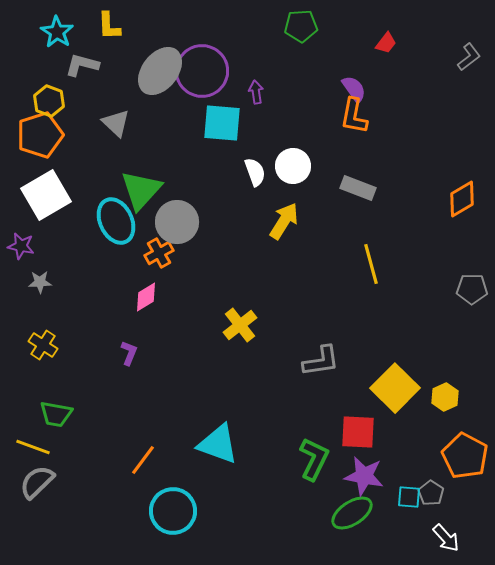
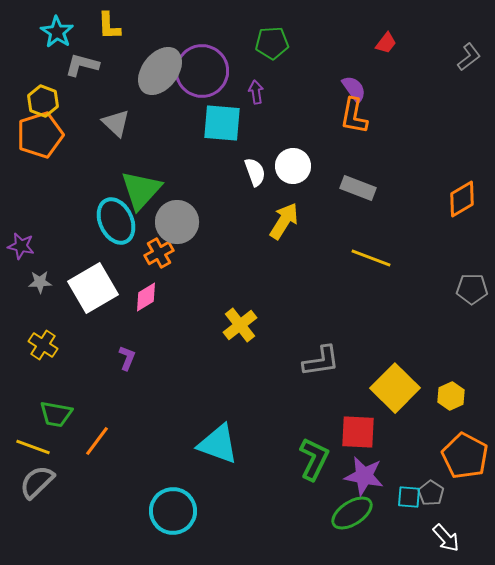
green pentagon at (301, 26): moved 29 px left, 17 px down
yellow hexagon at (49, 101): moved 6 px left
white square at (46, 195): moved 47 px right, 93 px down
yellow line at (371, 264): moved 6 px up; rotated 54 degrees counterclockwise
purple L-shape at (129, 353): moved 2 px left, 5 px down
yellow hexagon at (445, 397): moved 6 px right, 1 px up
orange line at (143, 460): moved 46 px left, 19 px up
